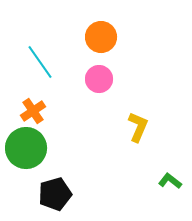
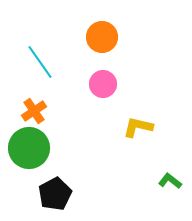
orange circle: moved 1 px right
pink circle: moved 4 px right, 5 px down
orange cross: moved 1 px right
yellow L-shape: rotated 100 degrees counterclockwise
green circle: moved 3 px right
black pentagon: rotated 12 degrees counterclockwise
